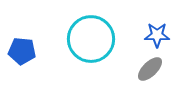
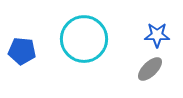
cyan circle: moved 7 px left
